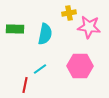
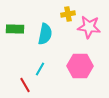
yellow cross: moved 1 px left, 1 px down
cyan line: rotated 24 degrees counterclockwise
red line: rotated 42 degrees counterclockwise
